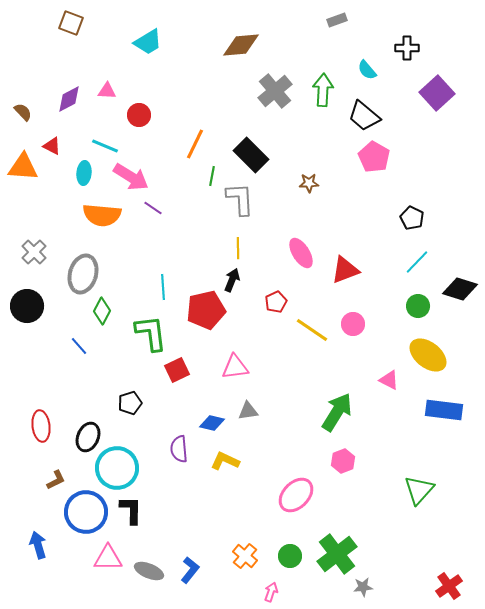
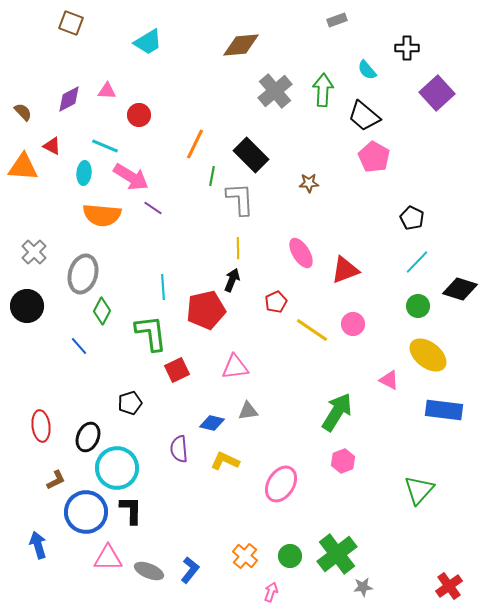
pink ellipse at (296, 495): moved 15 px left, 11 px up; rotated 12 degrees counterclockwise
